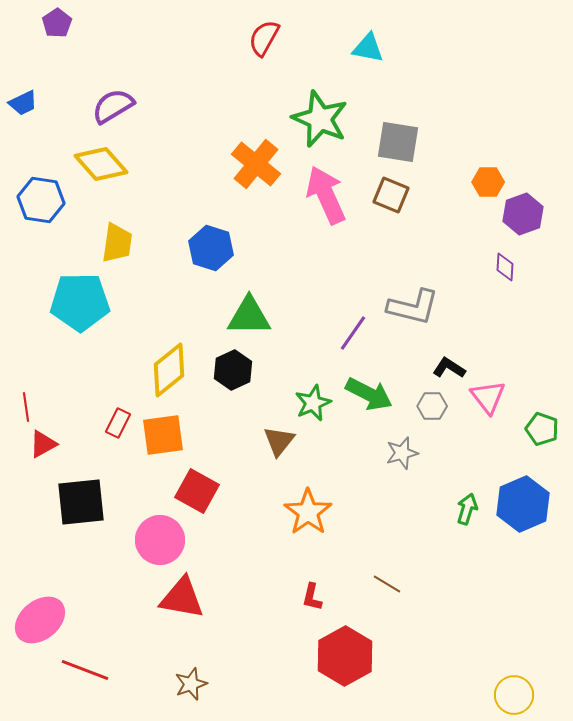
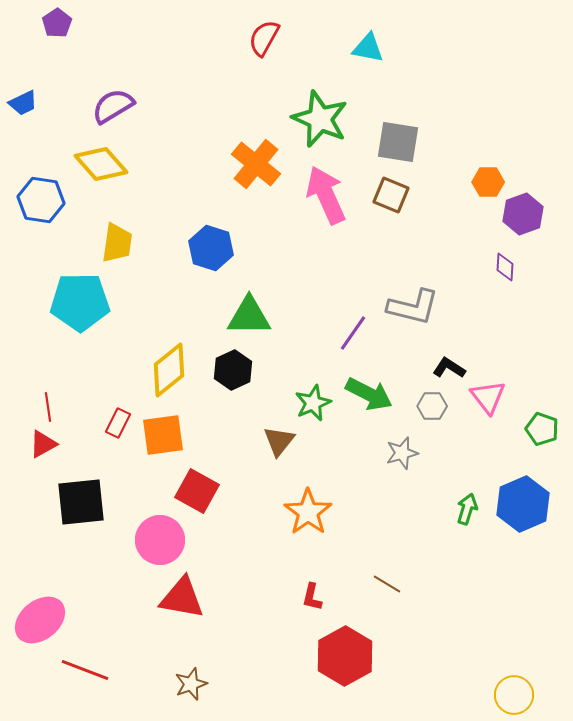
red line at (26, 407): moved 22 px right
